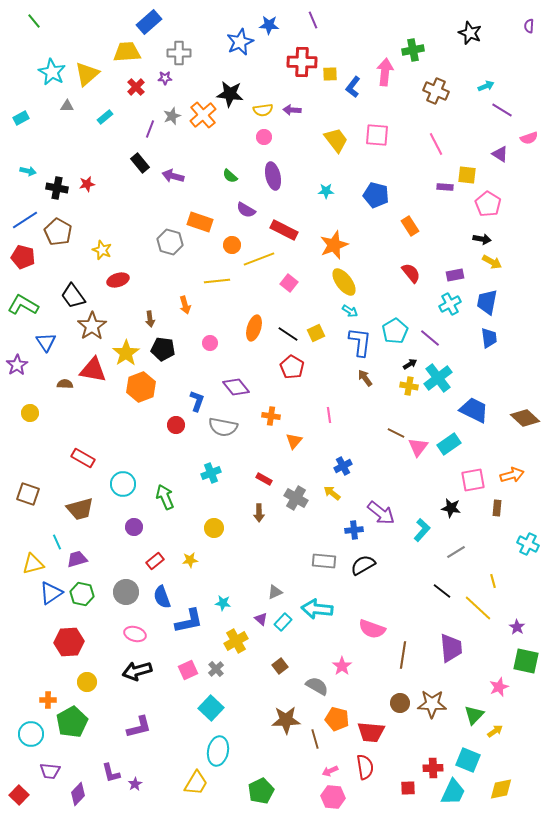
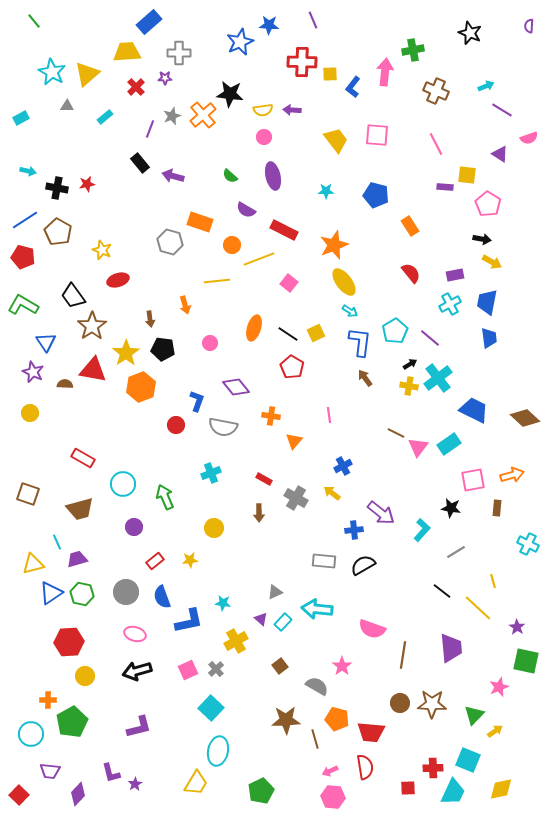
purple star at (17, 365): moved 16 px right, 7 px down; rotated 15 degrees counterclockwise
yellow circle at (87, 682): moved 2 px left, 6 px up
